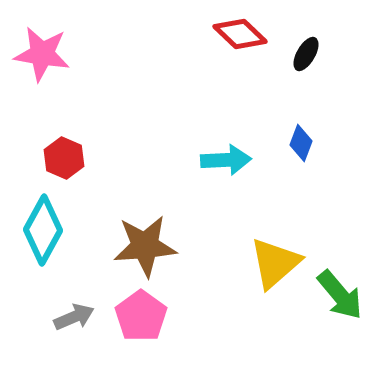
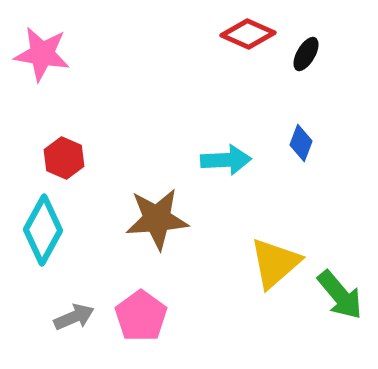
red diamond: moved 8 px right; rotated 20 degrees counterclockwise
brown star: moved 12 px right, 27 px up
